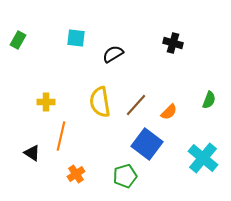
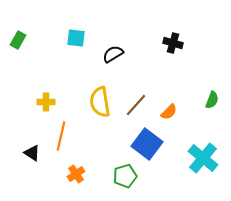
green semicircle: moved 3 px right
